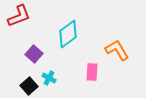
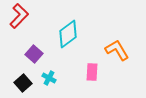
red L-shape: rotated 25 degrees counterclockwise
black square: moved 6 px left, 3 px up
